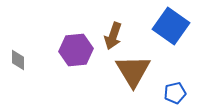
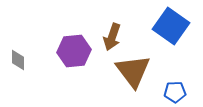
brown arrow: moved 1 px left, 1 px down
purple hexagon: moved 2 px left, 1 px down
brown triangle: rotated 6 degrees counterclockwise
blue pentagon: moved 1 px up; rotated 10 degrees clockwise
